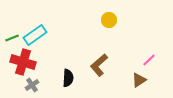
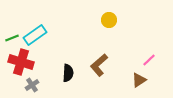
red cross: moved 2 px left
black semicircle: moved 5 px up
